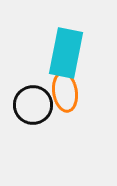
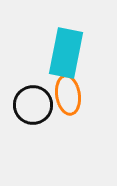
orange ellipse: moved 3 px right, 3 px down
